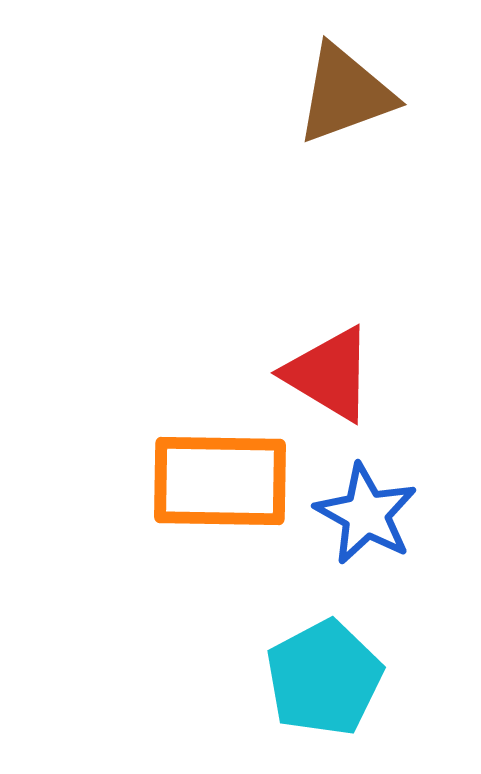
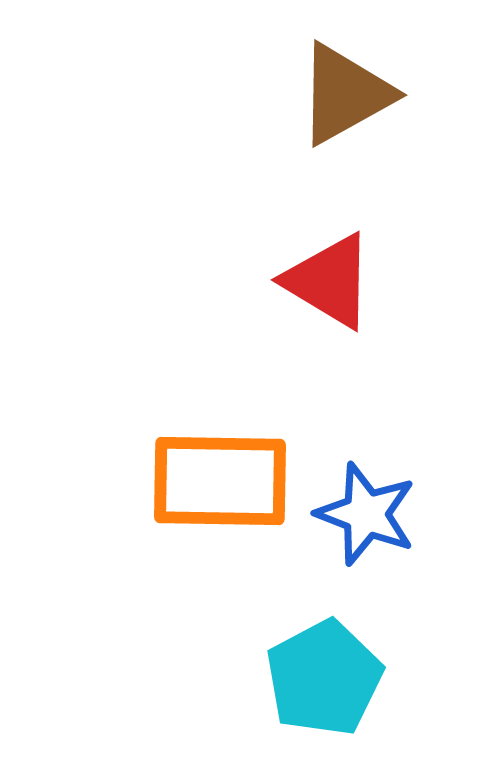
brown triangle: rotated 9 degrees counterclockwise
red triangle: moved 93 px up
blue star: rotated 8 degrees counterclockwise
